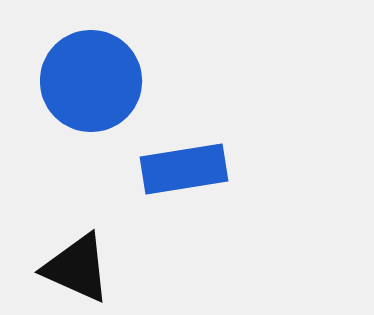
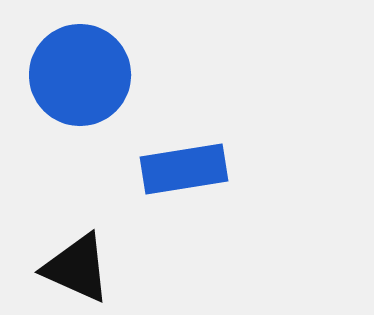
blue circle: moved 11 px left, 6 px up
